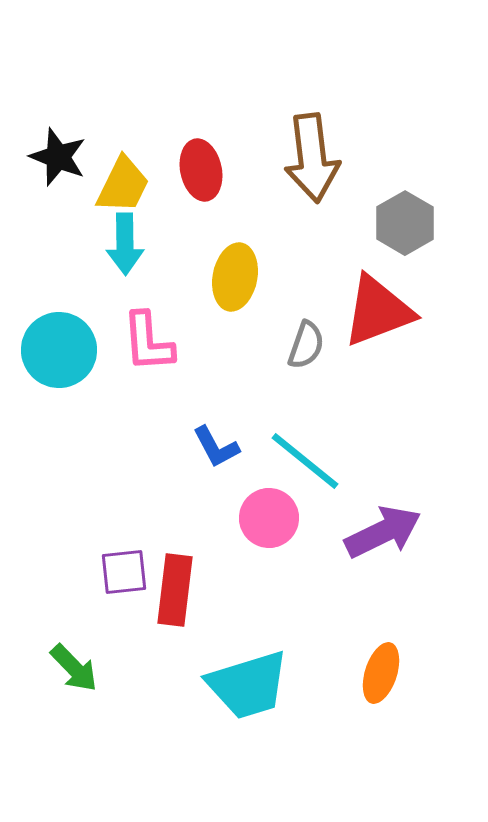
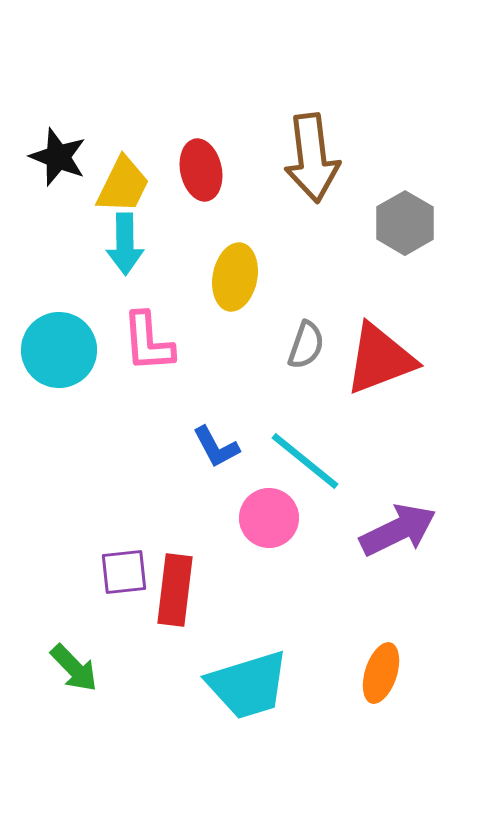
red triangle: moved 2 px right, 48 px down
purple arrow: moved 15 px right, 2 px up
